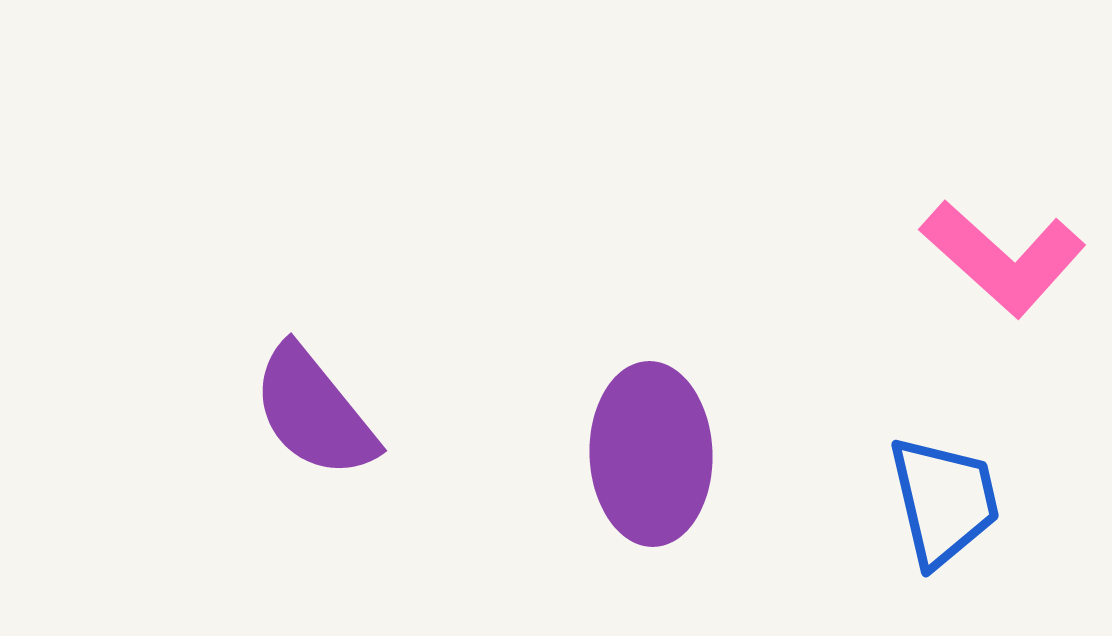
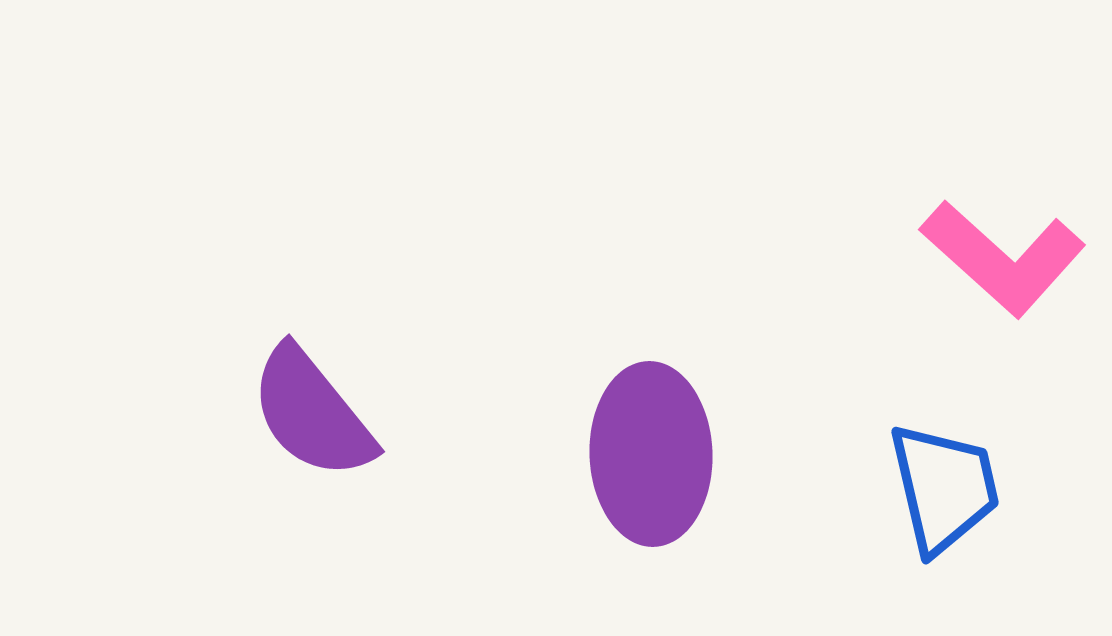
purple semicircle: moved 2 px left, 1 px down
blue trapezoid: moved 13 px up
